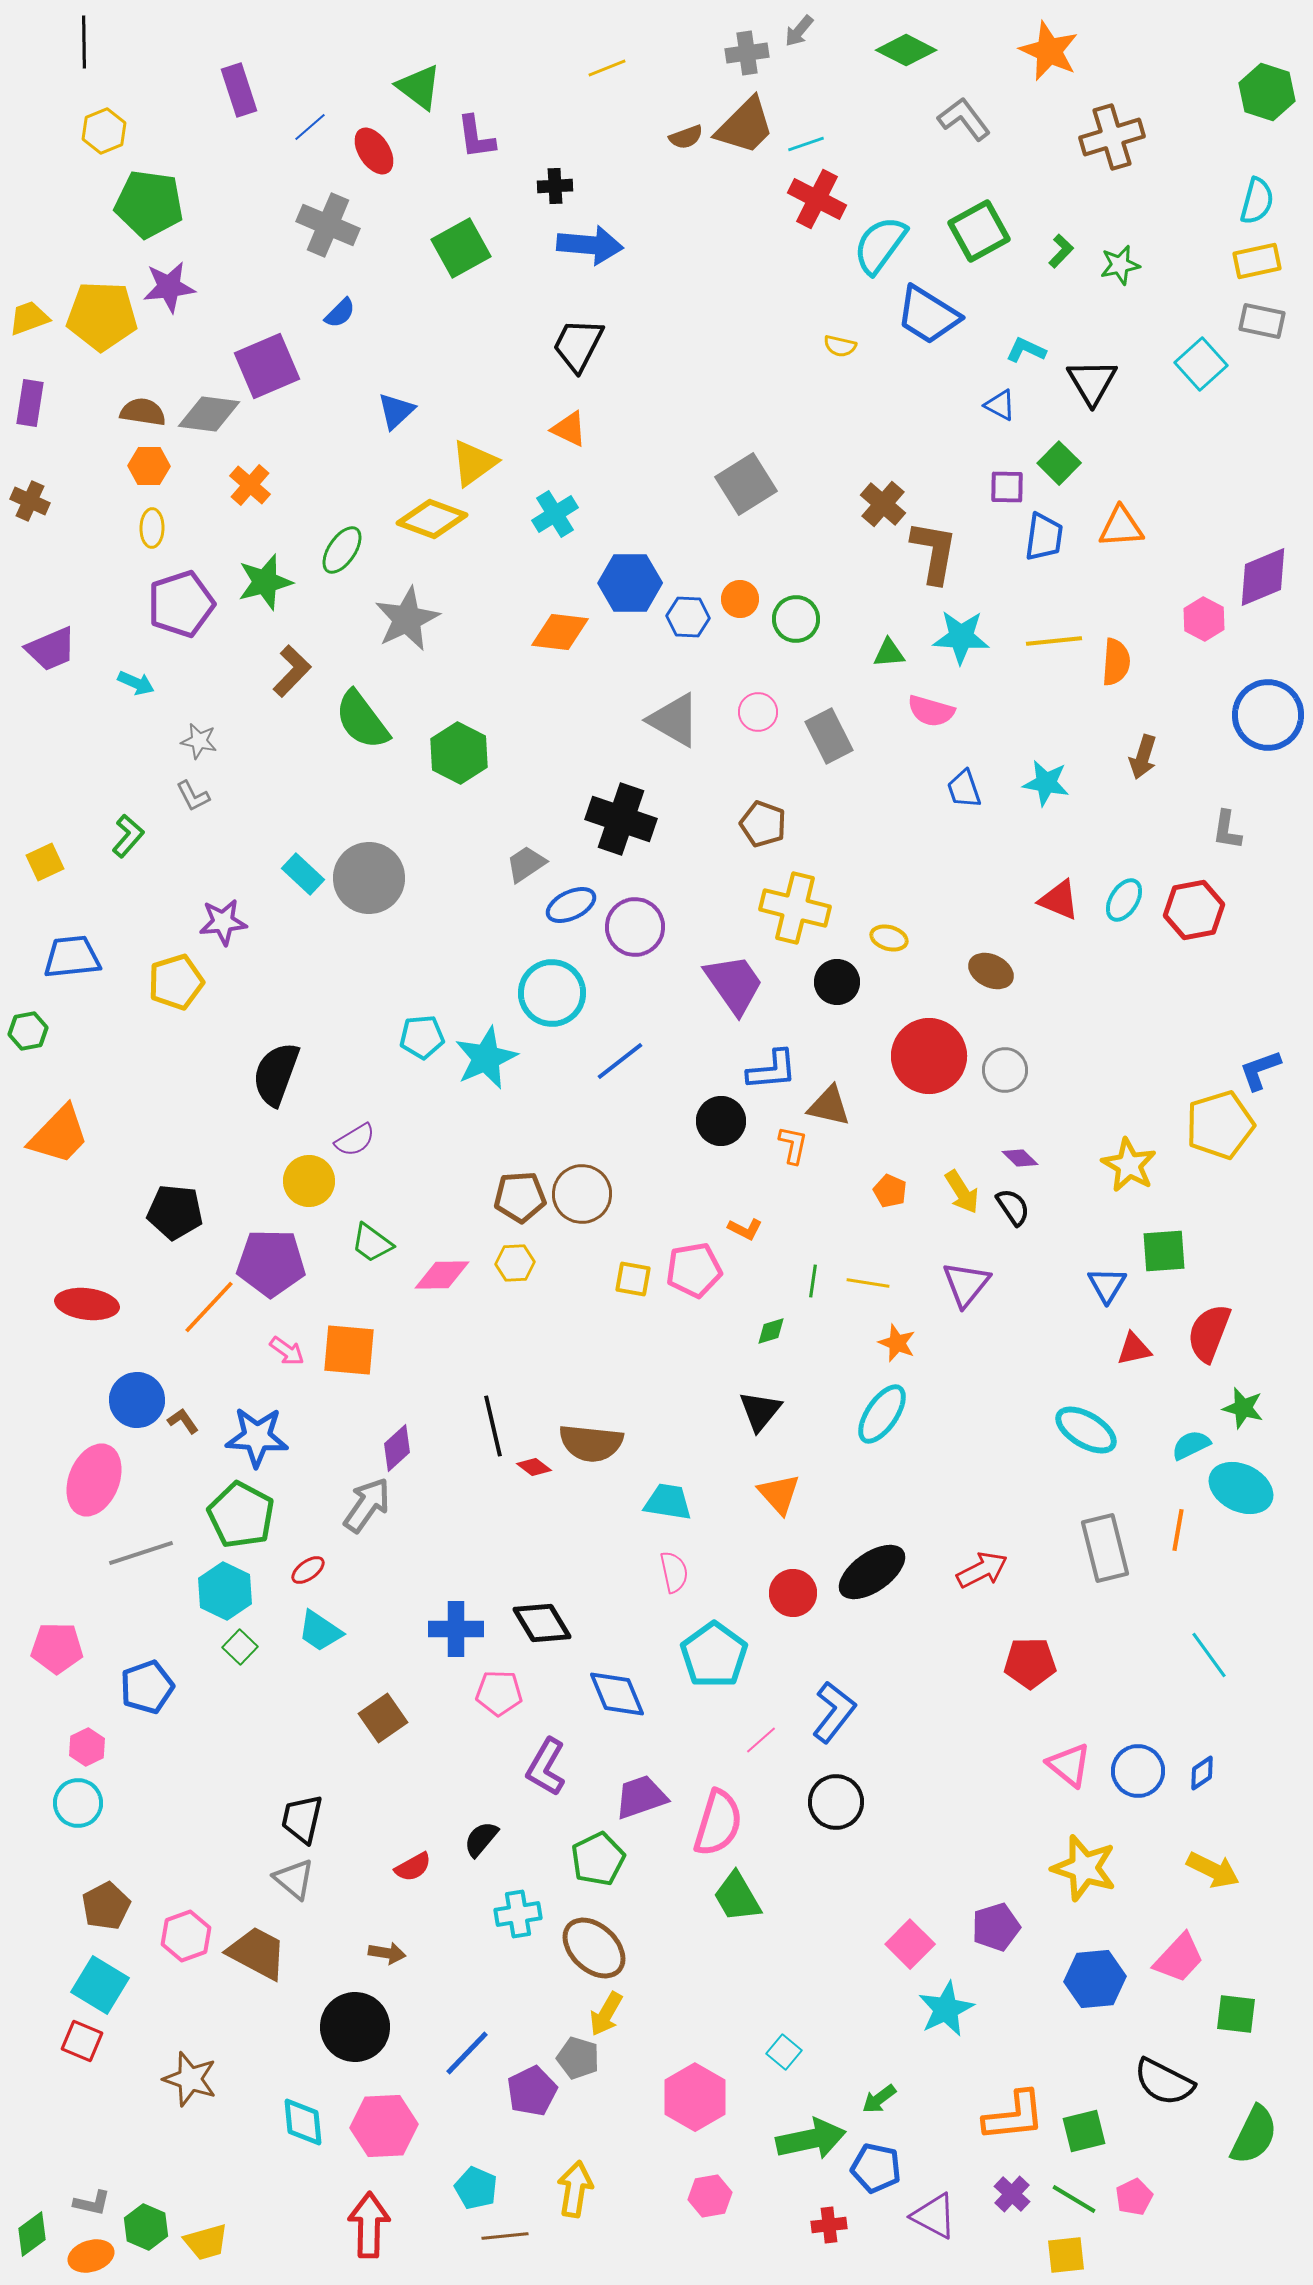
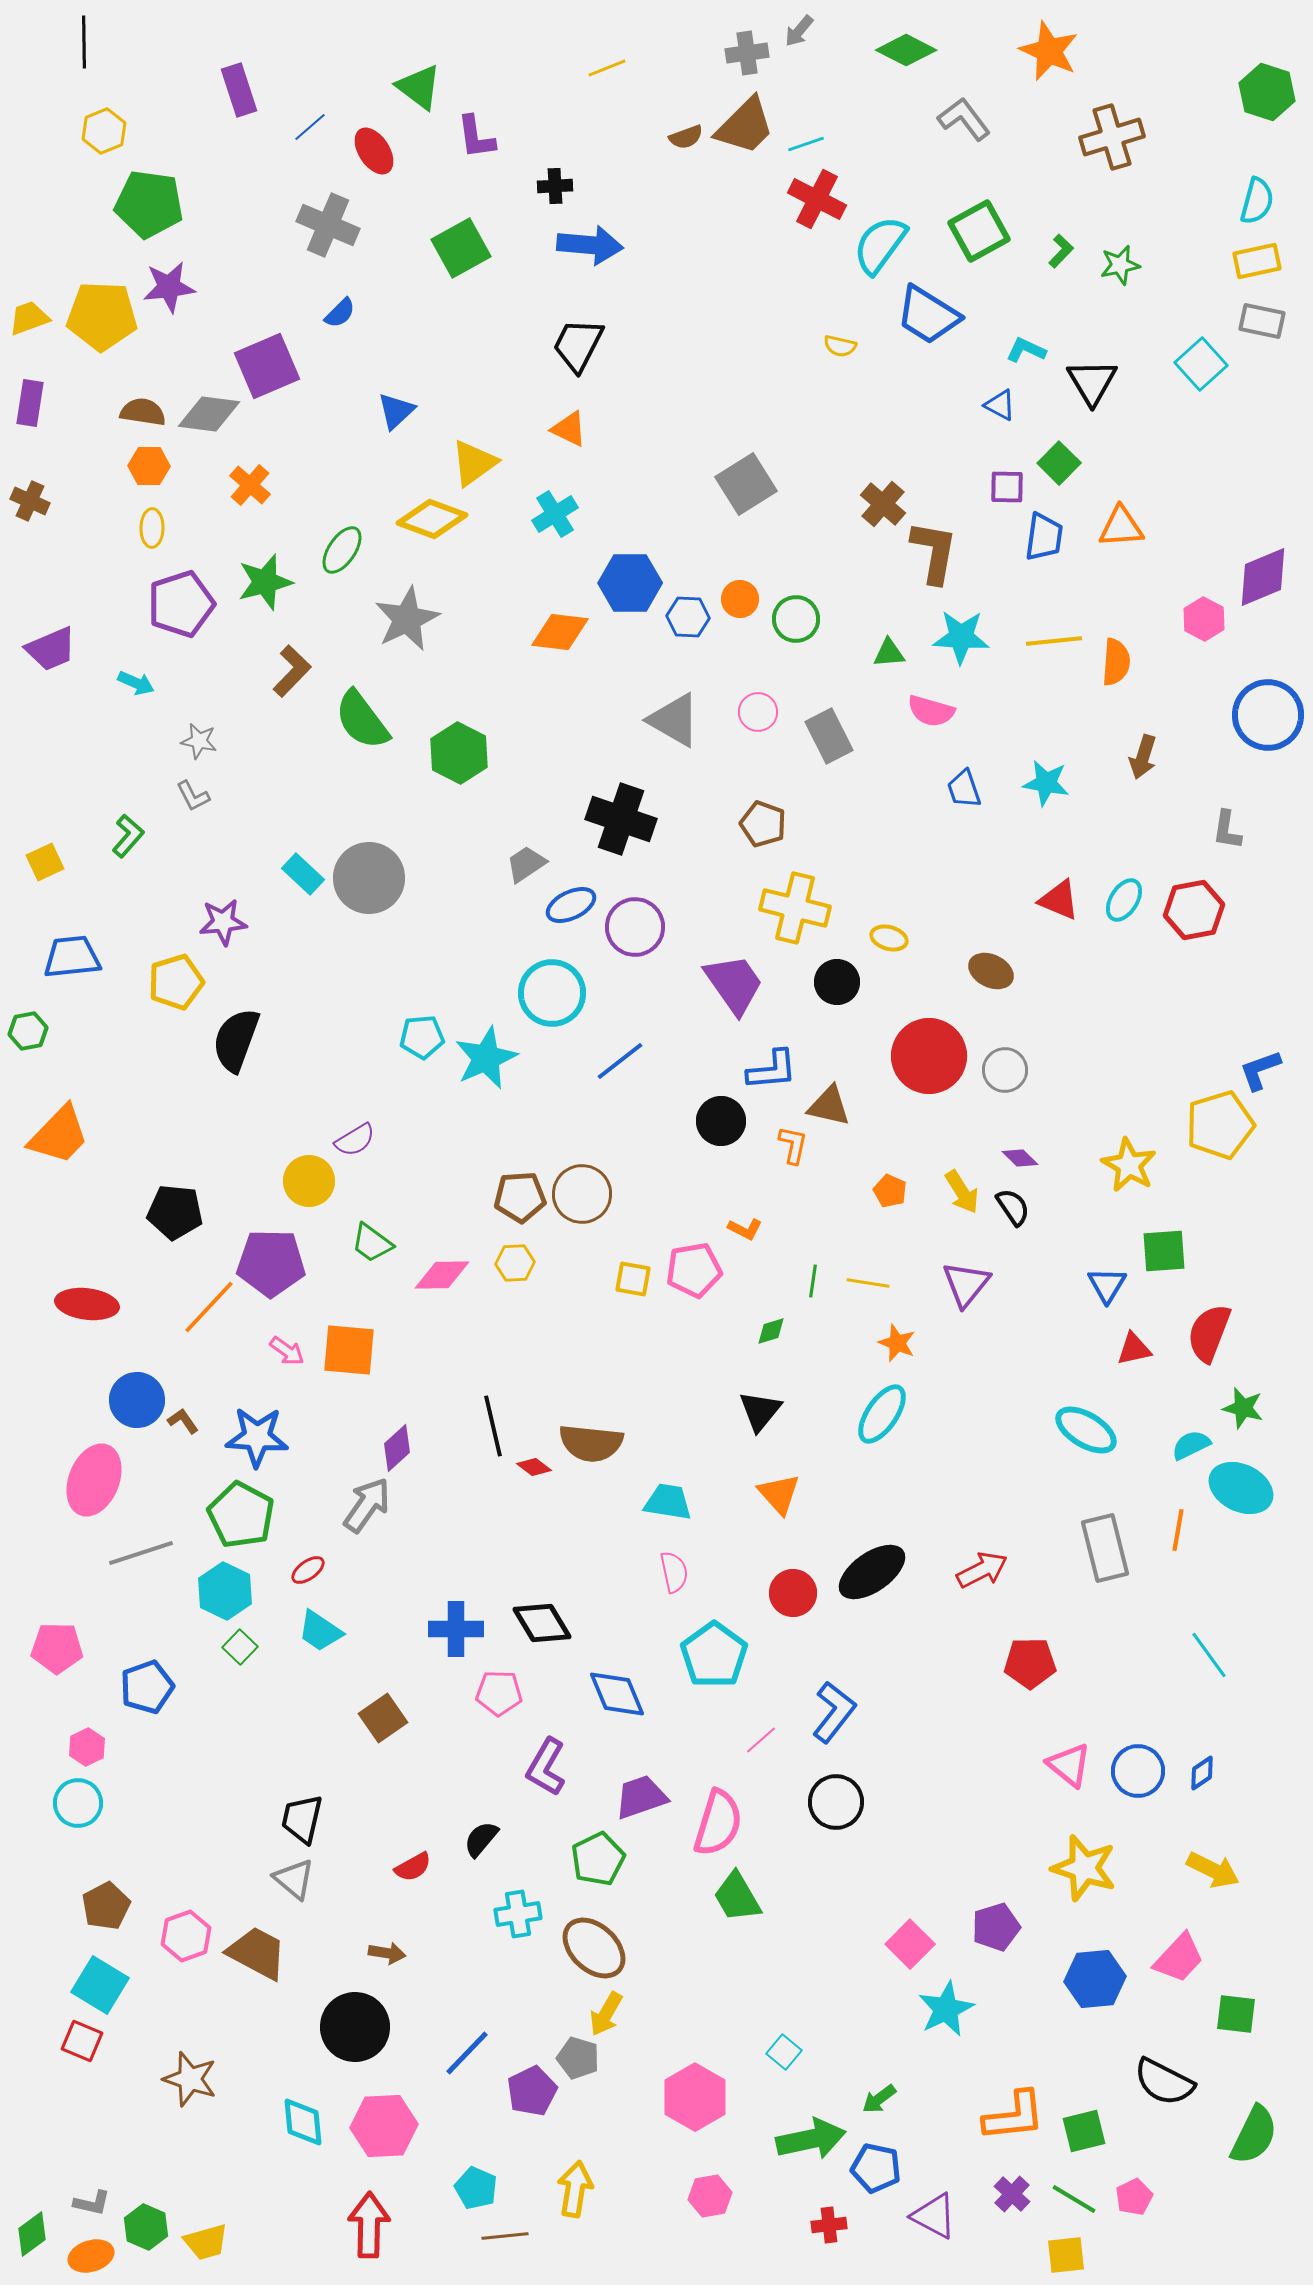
black semicircle at (276, 1074): moved 40 px left, 34 px up
